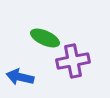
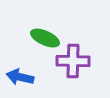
purple cross: rotated 12 degrees clockwise
